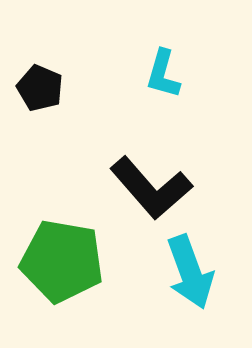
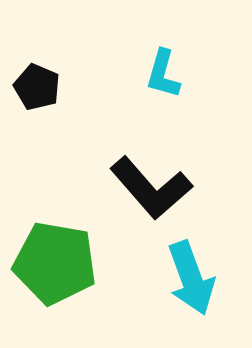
black pentagon: moved 3 px left, 1 px up
green pentagon: moved 7 px left, 2 px down
cyan arrow: moved 1 px right, 6 px down
